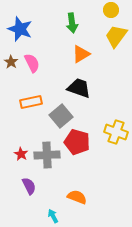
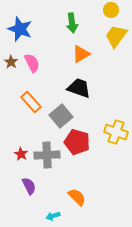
orange rectangle: rotated 60 degrees clockwise
orange semicircle: rotated 24 degrees clockwise
cyan arrow: rotated 80 degrees counterclockwise
